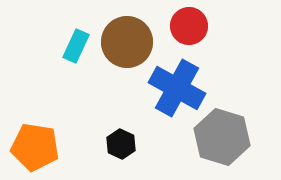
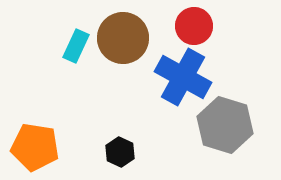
red circle: moved 5 px right
brown circle: moved 4 px left, 4 px up
blue cross: moved 6 px right, 11 px up
gray hexagon: moved 3 px right, 12 px up
black hexagon: moved 1 px left, 8 px down
